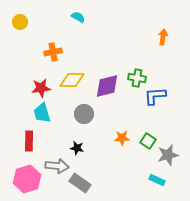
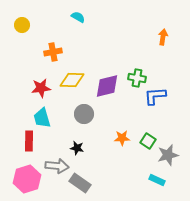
yellow circle: moved 2 px right, 3 px down
cyan trapezoid: moved 5 px down
